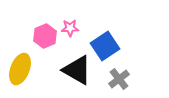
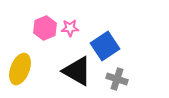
pink hexagon: moved 8 px up
black triangle: moved 1 px down
gray cross: moved 2 px left; rotated 35 degrees counterclockwise
